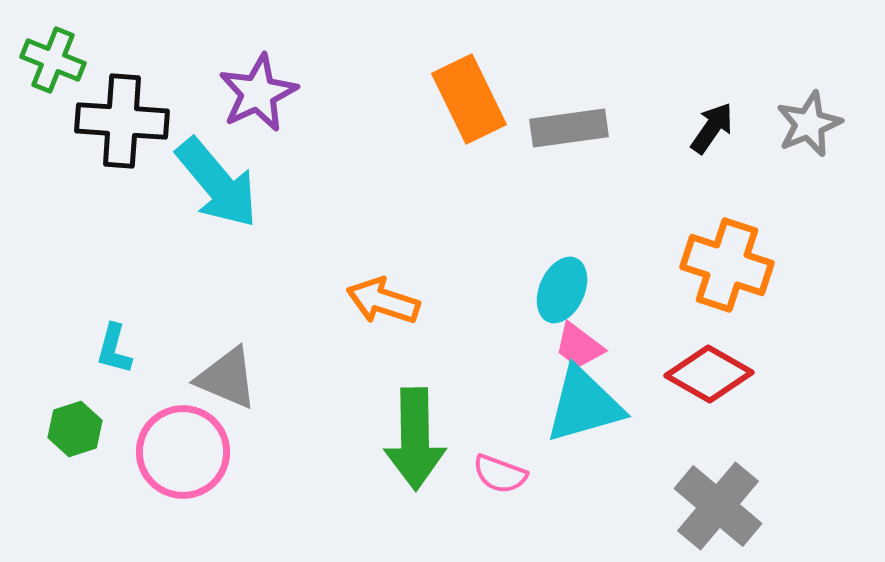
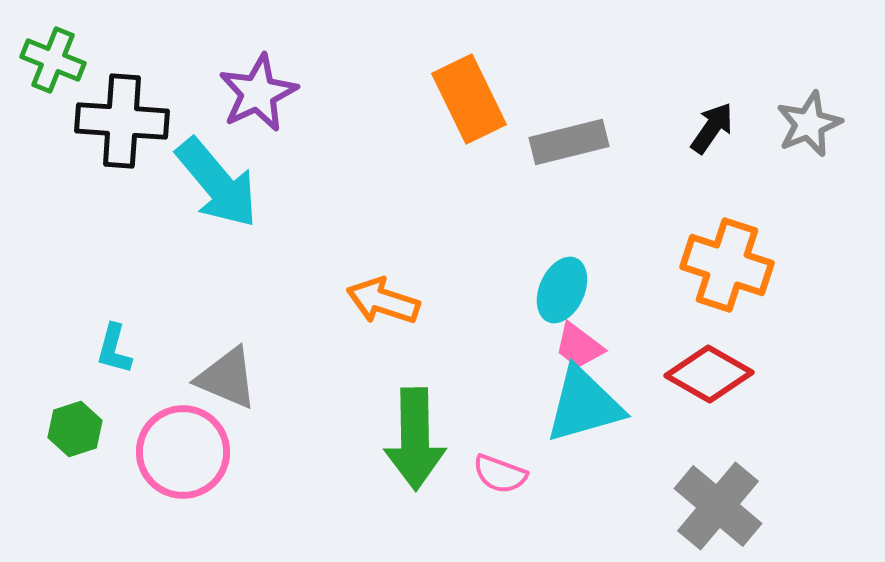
gray rectangle: moved 14 px down; rotated 6 degrees counterclockwise
